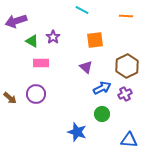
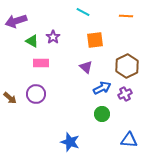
cyan line: moved 1 px right, 2 px down
blue star: moved 7 px left, 10 px down
